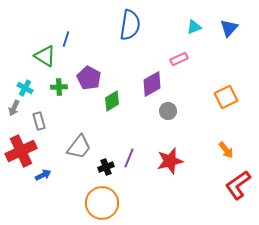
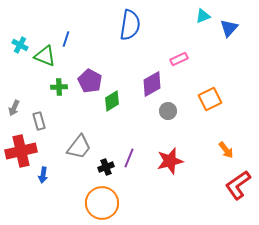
cyan triangle: moved 9 px right, 11 px up
green triangle: rotated 10 degrees counterclockwise
purple pentagon: moved 1 px right, 3 px down
cyan cross: moved 5 px left, 43 px up
orange square: moved 16 px left, 2 px down
red cross: rotated 12 degrees clockwise
blue arrow: rotated 126 degrees clockwise
